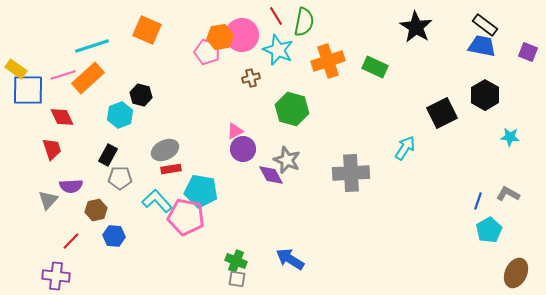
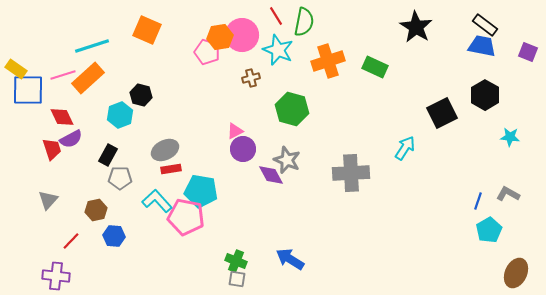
purple semicircle at (71, 186): moved 47 px up; rotated 25 degrees counterclockwise
